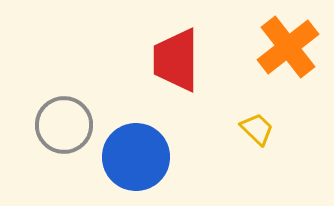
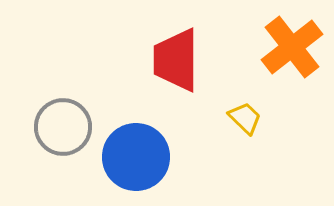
orange cross: moved 4 px right
gray circle: moved 1 px left, 2 px down
yellow trapezoid: moved 12 px left, 11 px up
